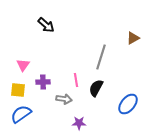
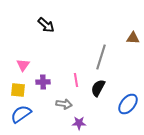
brown triangle: rotated 32 degrees clockwise
black semicircle: moved 2 px right
gray arrow: moved 5 px down
